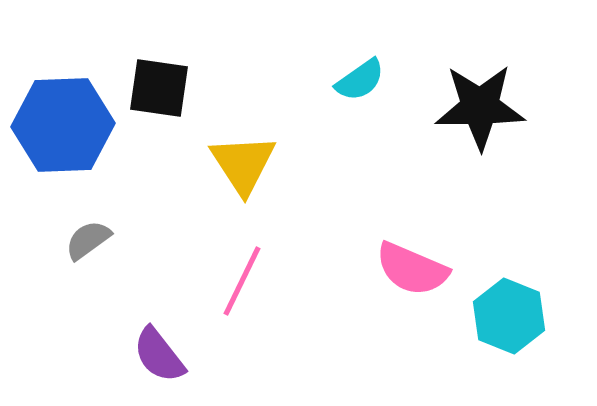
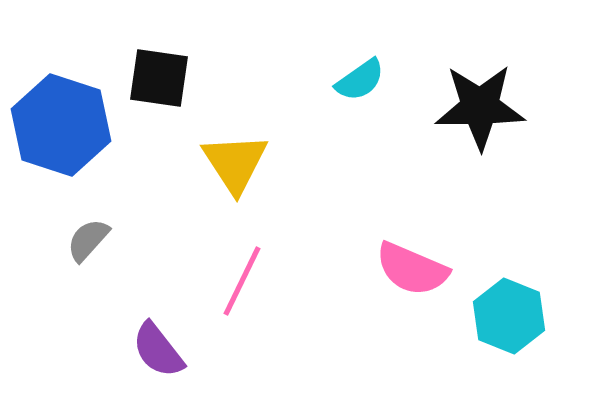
black square: moved 10 px up
blue hexagon: moved 2 px left; rotated 20 degrees clockwise
yellow triangle: moved 8 px left, 1 px up
gray semicircle: rotated 12 degrees counterclockwise
purple semicircle: moved 1 px left, 5 px up
